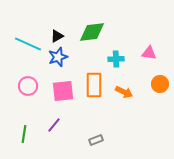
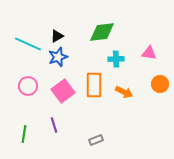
green diamond: moved 10 px right
pink square: rotated 30 degrees counterclockwise
purple line: rotated 56 degrees counterclockwise
